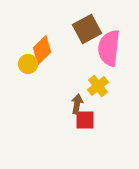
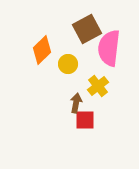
yellow circle: moved 40 px right
brown arrow: moved 1 px left, 1 px up
